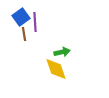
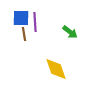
blue square: moved 1 px down; rotated 36 degrees clockwise
green arrow: moved 8 px right, 20 px up; rotated 49 degrees clockwise
